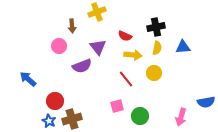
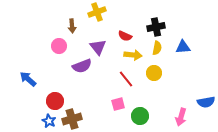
pink square: moved 1 px right, 2 px up
